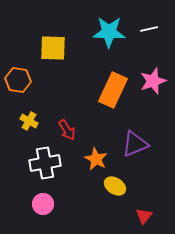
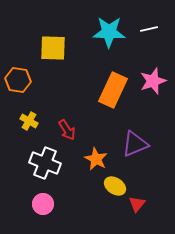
white cross: rotated 32 degrees clockwise
red triangle: moved 7 px left, 12 px up
